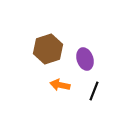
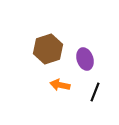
black line: moved 1 px right, 1 px down
